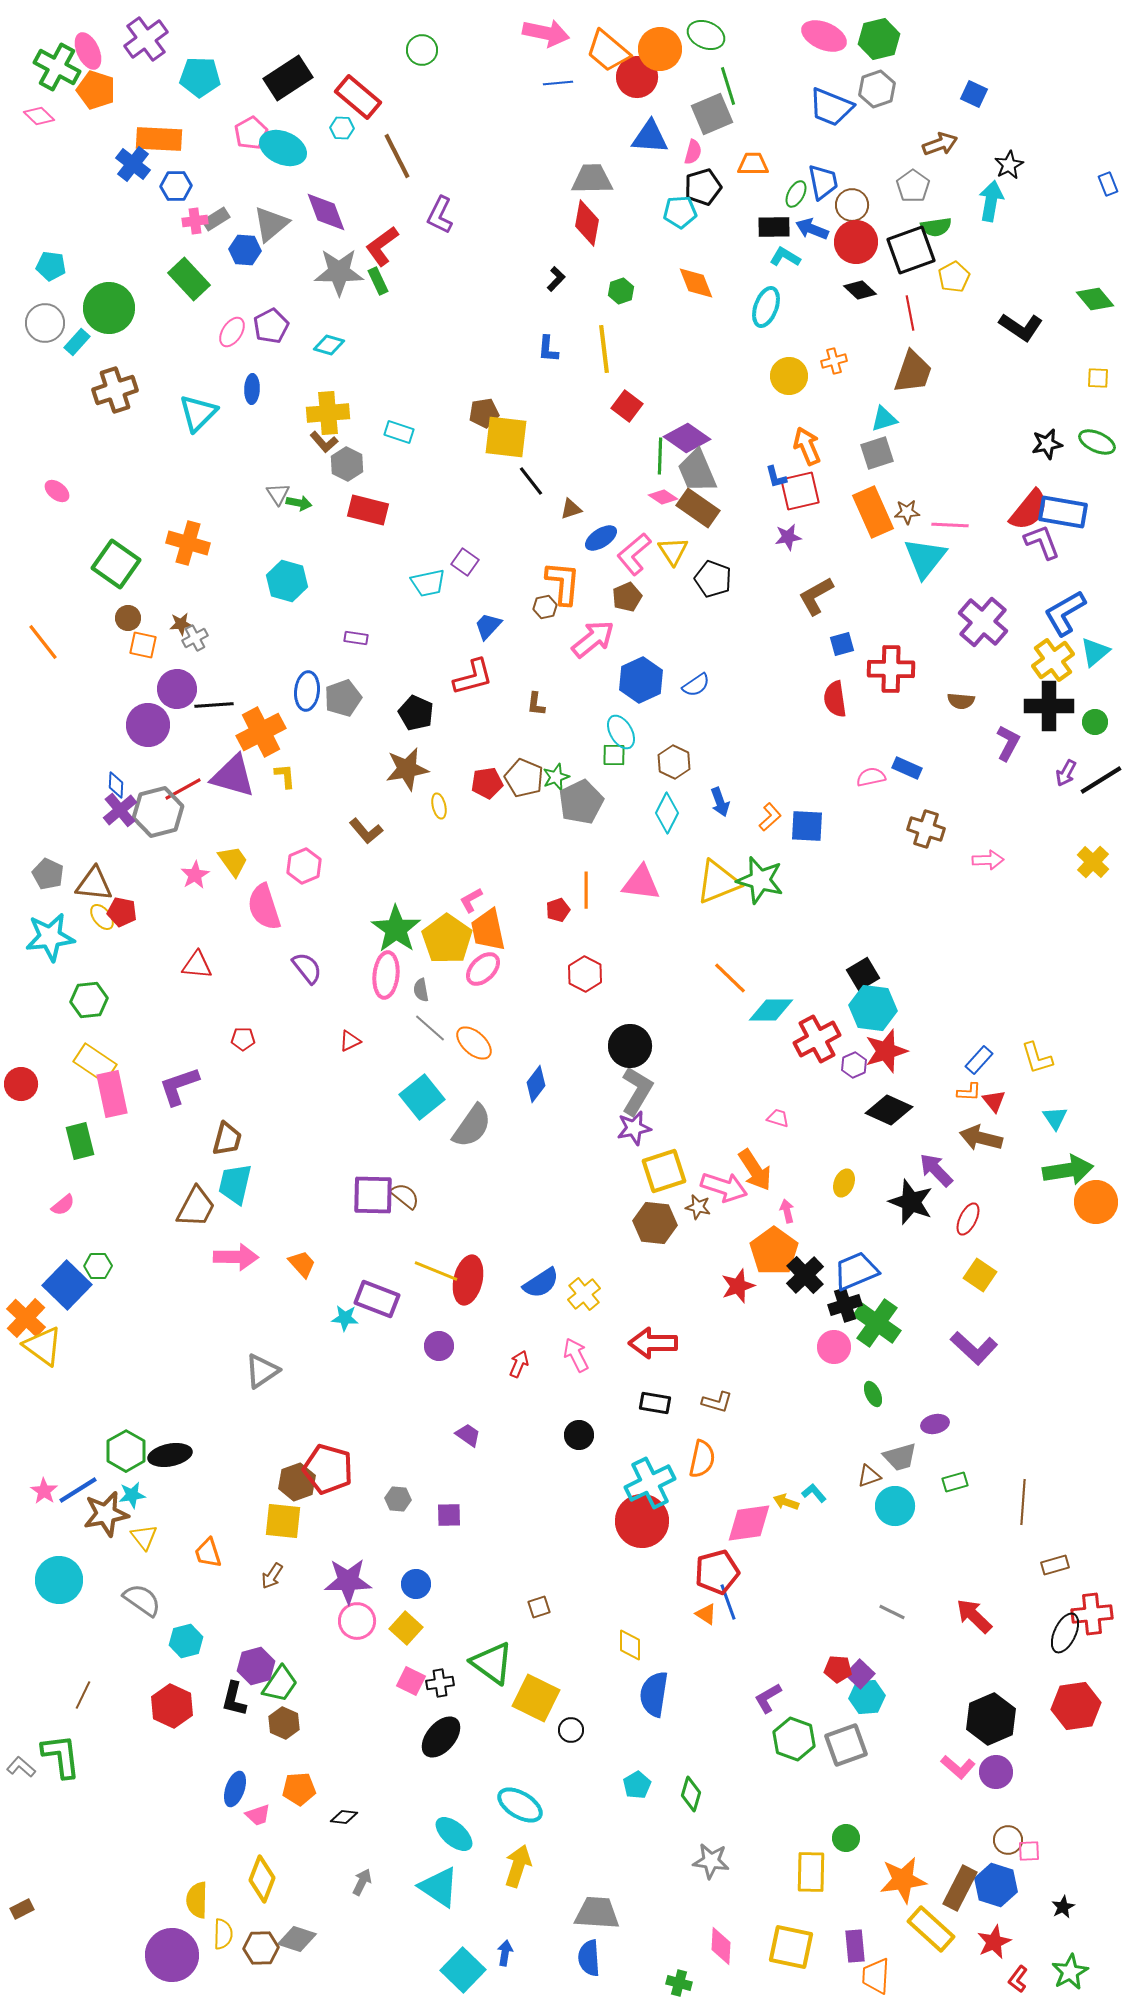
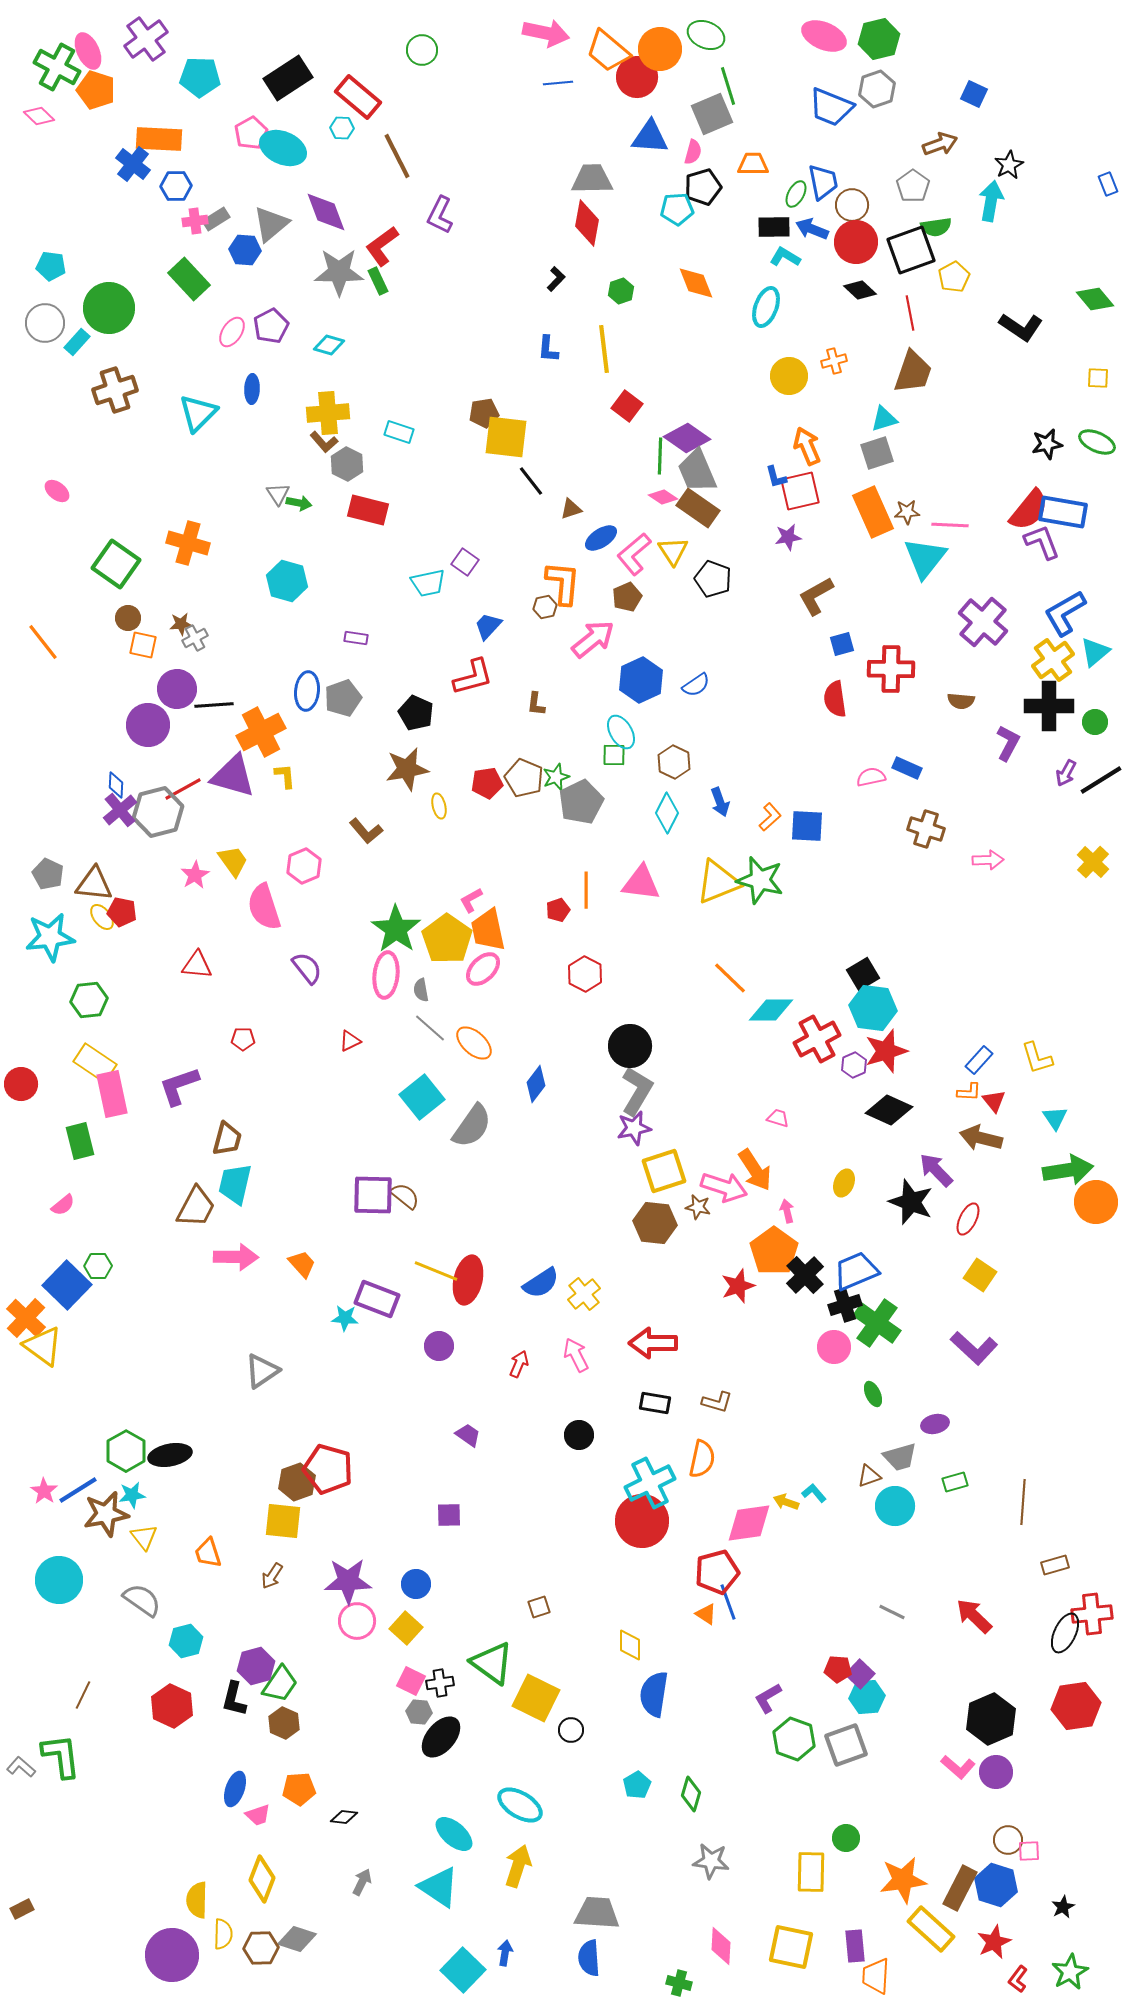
cyan pentagon at (680, 212): moved 3 px left, 3 px up
gray hexagon at (398, 1499): moved 21 px right, 213 px down
